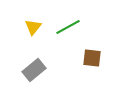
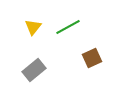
brown square: rotated 30 degrees counterclockwise
